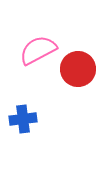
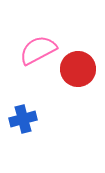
blue cross: rotated 8 degrees counterclockwise
